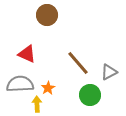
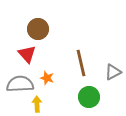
brown circle: moved 9 px left, 14 px down
red triangle: rotated 24 degrees clockwise
brown line: moved 3 px right; rotated 28 degrees clockwise
gray triangle: moved 4 px right
orange star: moved 1 px left, 10 px up; rotated 24 degrees counterclockwise
green circle: moved 1 px left, 2 px down
